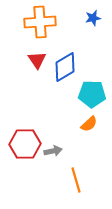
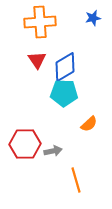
cyan pentagon: moved 28 px left, 1 px up
